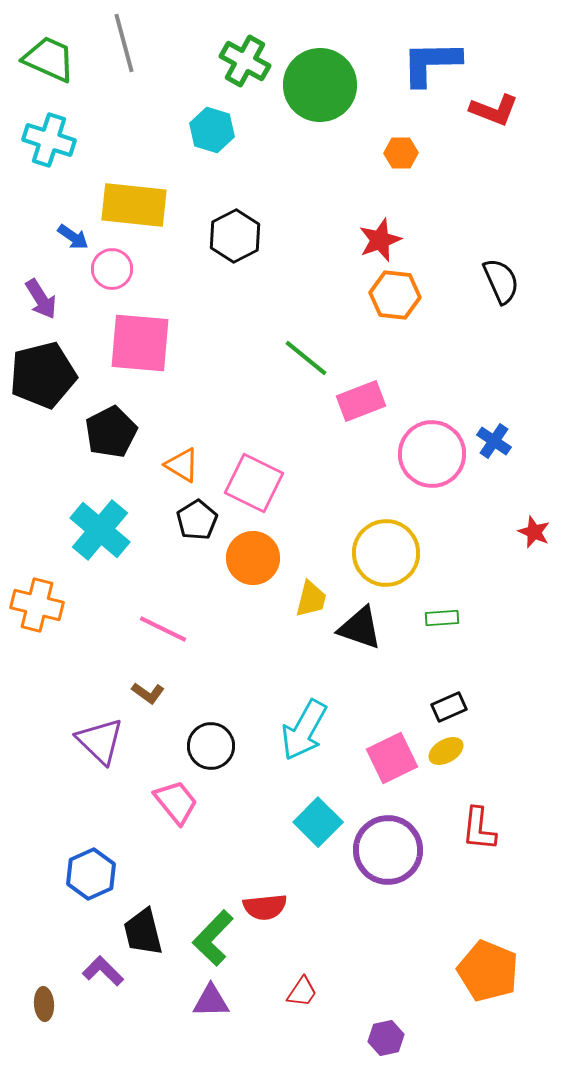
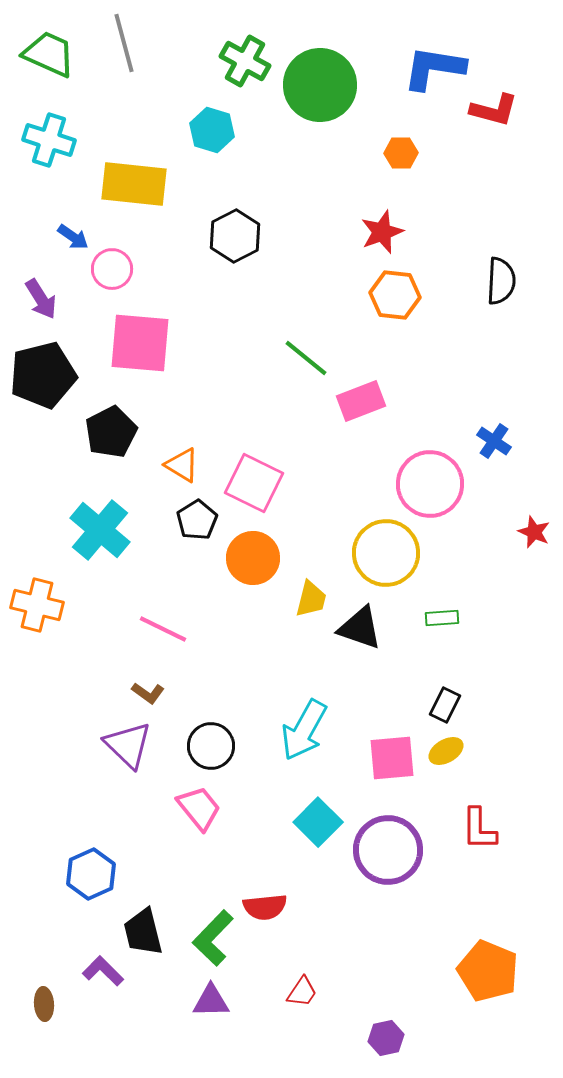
green trapezoid at (49, 59): moved 5 px up
blue L-shape at (431, 63): moved 3 px right, 5 px down; rotated 10 degrees clockwise
red L-shape at (494, 110): rotated 6 degrees counterclockwise
yellow rectangle at (134, 205): moved 21 px up
red star at (380, 240): moved 2 px right, 8 px up
black semicircle at (501, 281): rotated 27 degrees clockwise
pink circle at (432, 454): moved 2 px left, 30 px down
black rectangle at (449, 707): moved 4 px left, 2 px up; rotated 40 degrees counterclockwise
purple triangle at (100, 741): moved 28 px right, 4 px down
pink square at (392, 758): rotated 21 degrees clockwise
pink trapezoid at (176, 802): moved 23 px right, 6 px down
red L-shape at (479, 829): rotated 6 degrees counterclockwise
